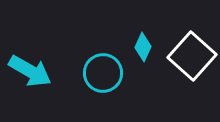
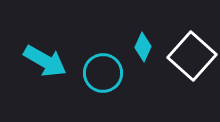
cyan arrow: moved 15 px right, 10 px up
